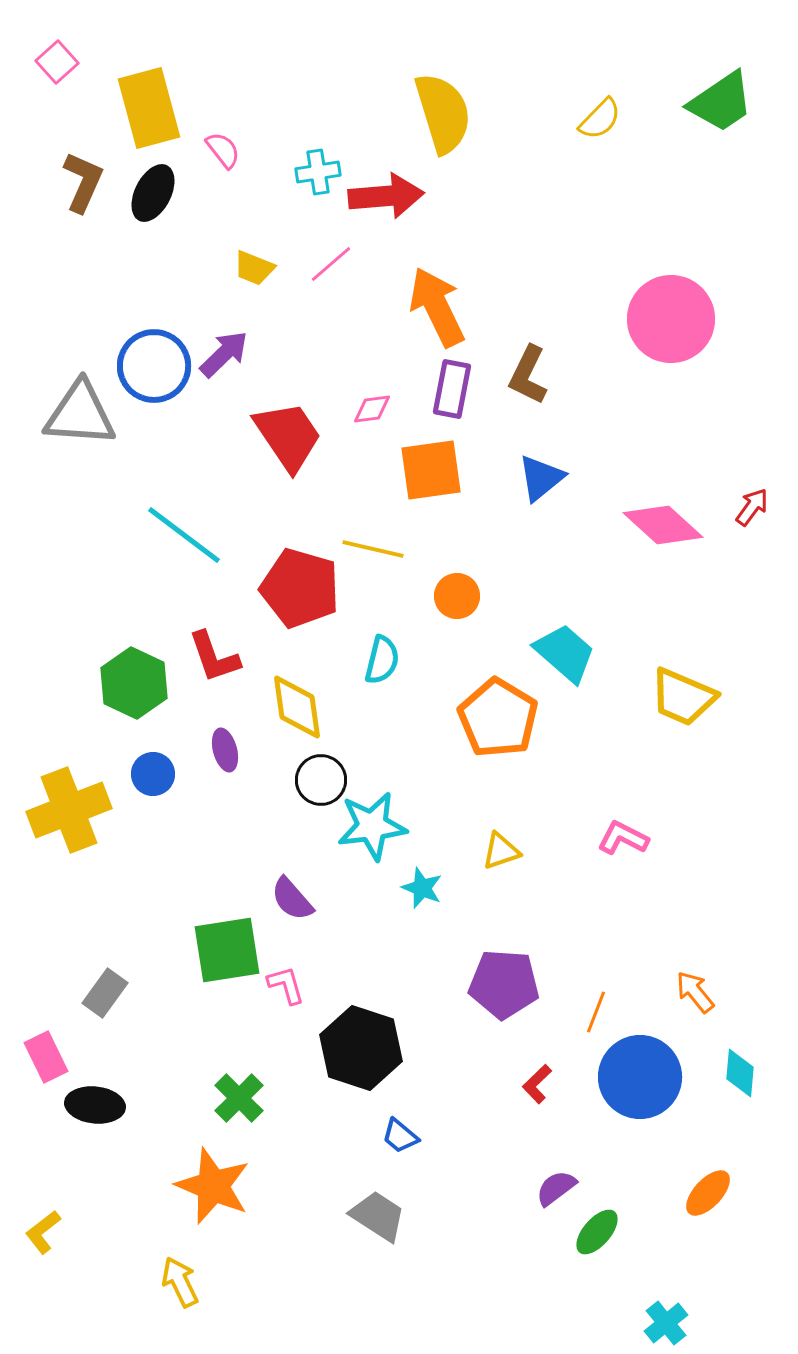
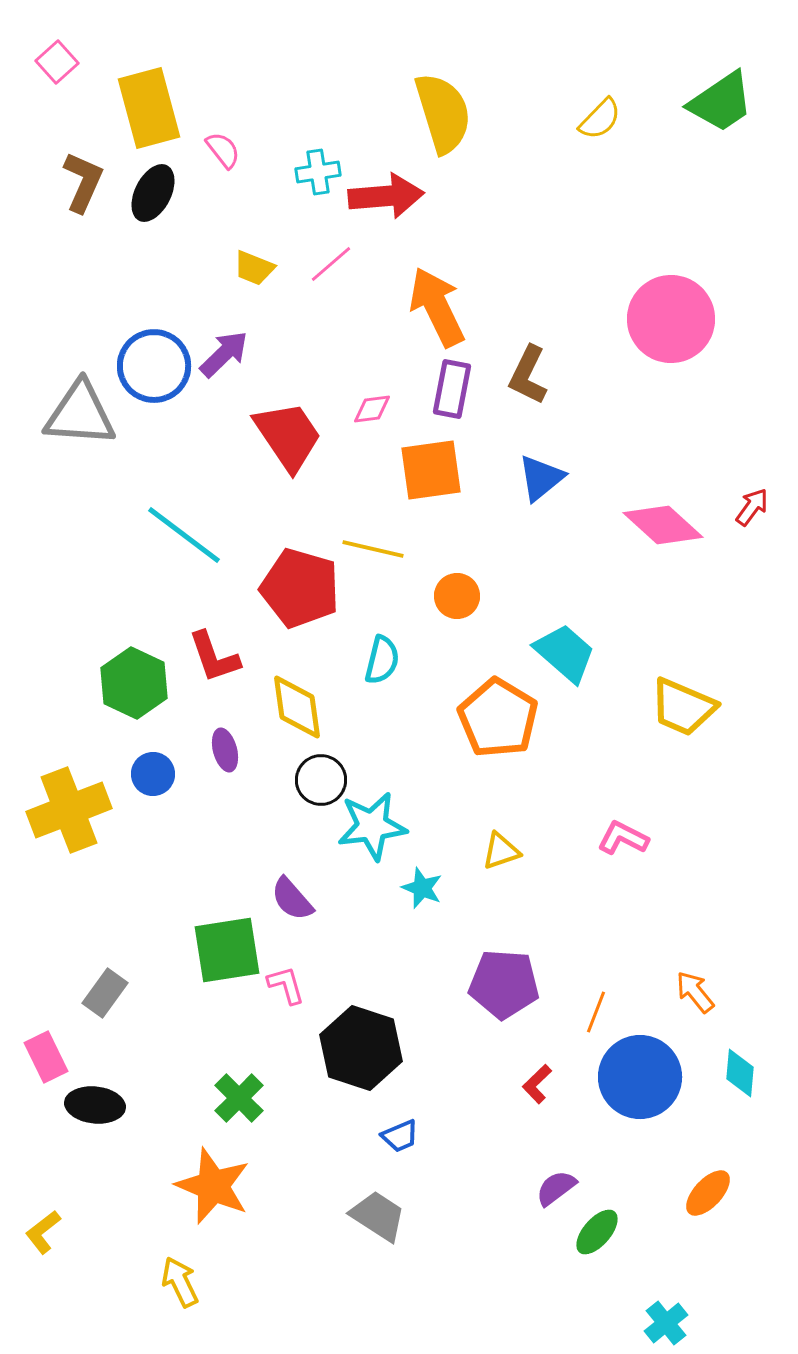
yellow trapezoid at (683, 697): moved 10 px down
blue trapezoid at (400, 1136): rotated 63 degrees counterclockwise
